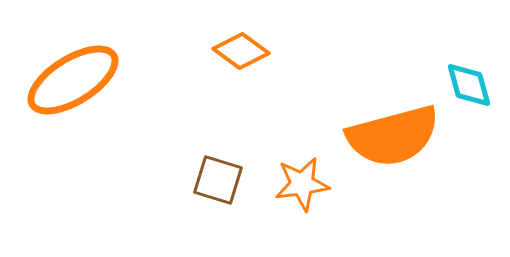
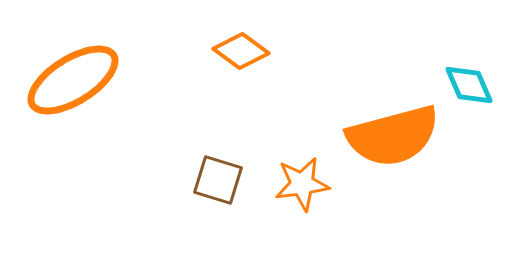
cyan diamond: rotated 8 degrees counterclockwise
